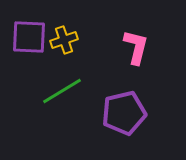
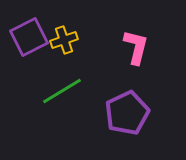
purple square: rotated 30 degrees counterclockwise
purple pentagon: moved 3 px right; rotated 12 degrees counterclockwise
